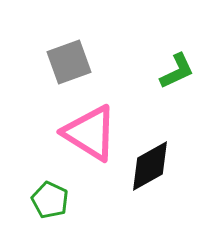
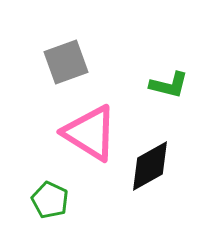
gray square: moved 3 px left
green L-shape: moved 8 px left, 14 px down; rotated 39 degrees clockwise
